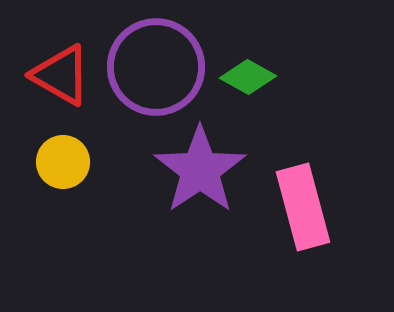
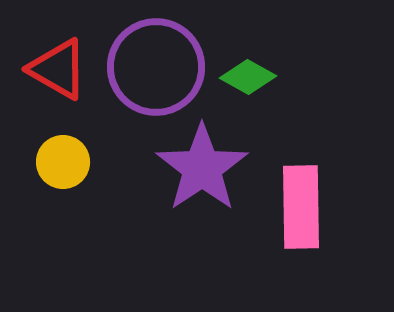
red triangle: moved 3 px left, 6 px up
purple star: moved 2 px right, 2 px up
pink rectangle: moved 2 px left; rotated 14 degrees clockwise
